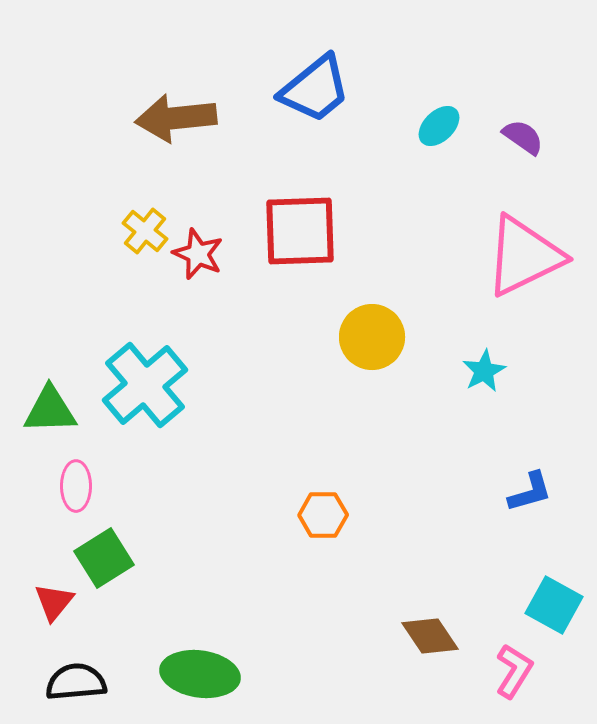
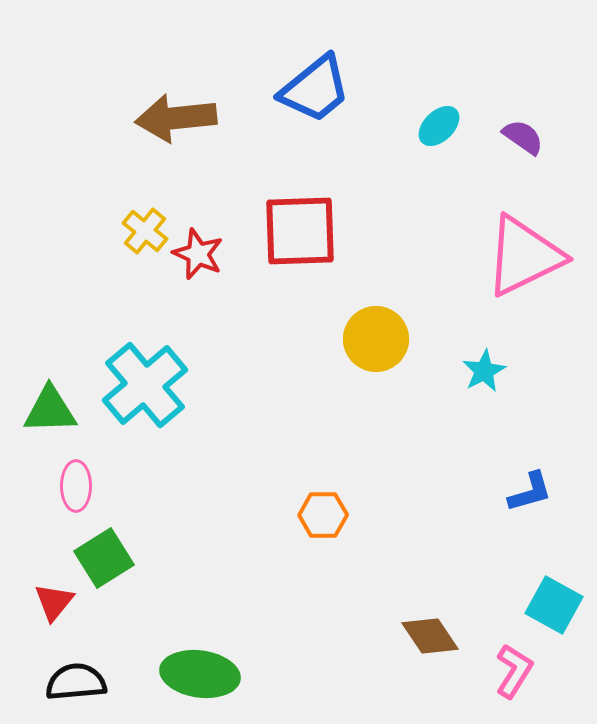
yellow circle: moved 4 px right, 2 px down
